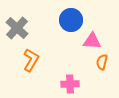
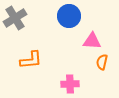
blue circle: moved 2 px left, 4 px up
gray cross: moved 2 px left, 10 px up; rotated 15 degrees clockwise
orange L-shape: rotated 55 degrees clockwise
